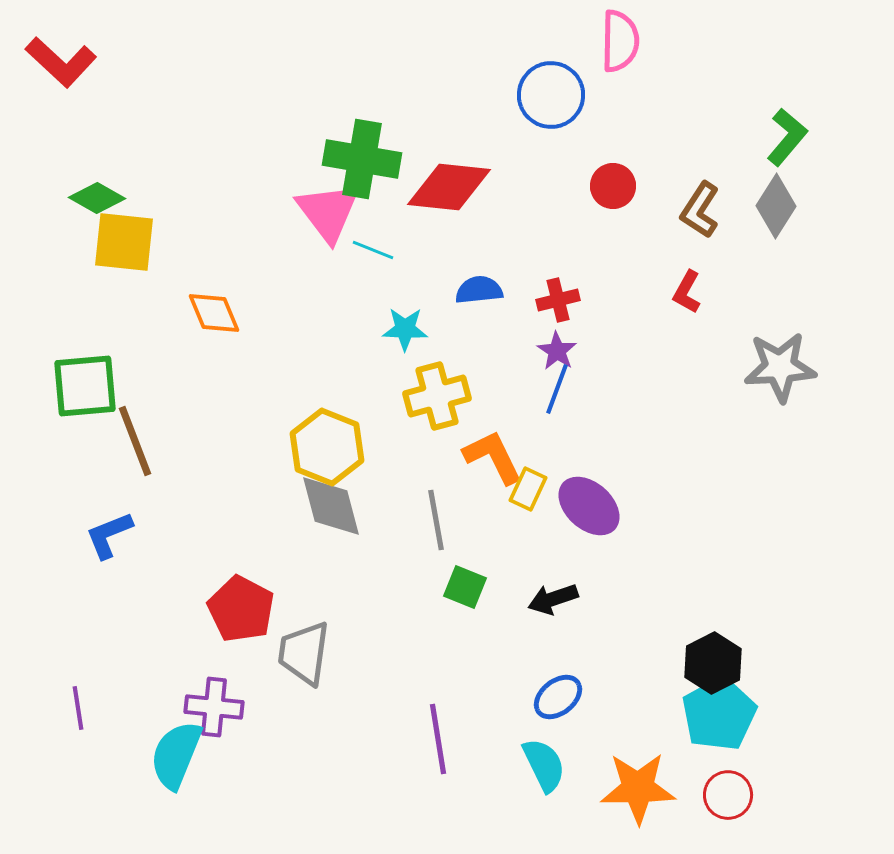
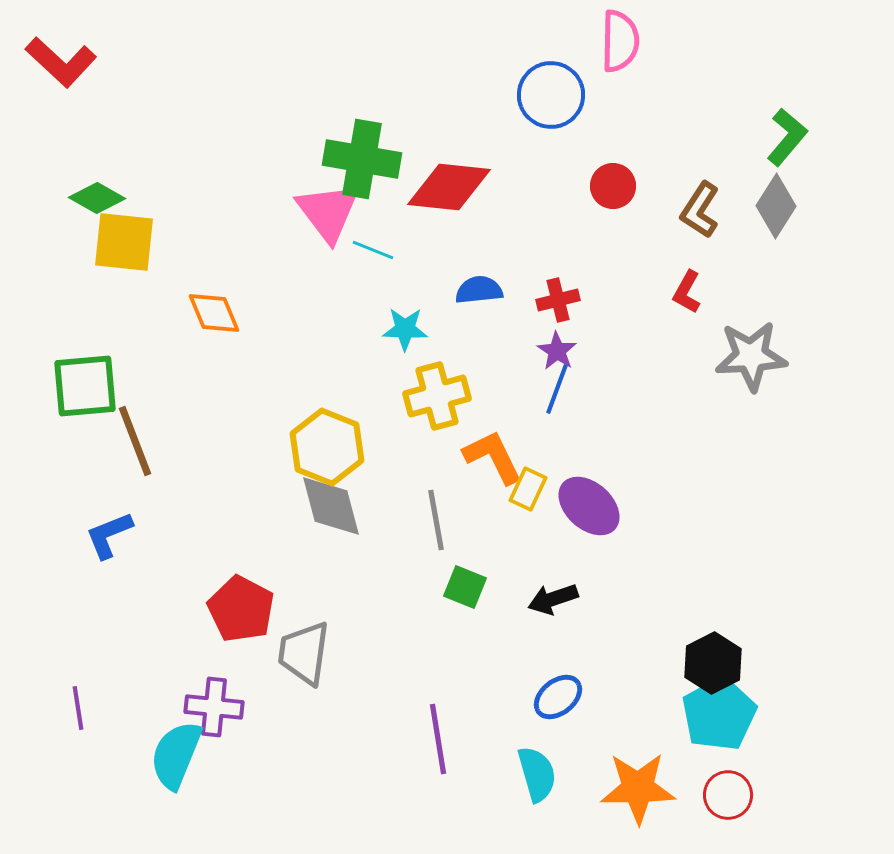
gray star at (780, 367): moved 29 px left, 11 px up
cyan semicircle at (544, 765): moved 7 px left, 9 px down; rotated 10 degrees clockwise
